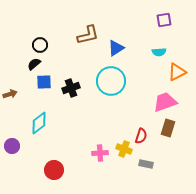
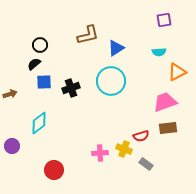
brown rectangle: rotated 66 degrees clockwise
red semicircle: rotated 56 degrees clockwise
gray rectangle: rotated 24 degrees clockwise
